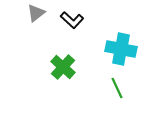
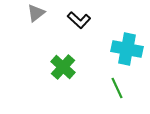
black L-shape: moved 7 px right
cyan cross: moved 6 px right
